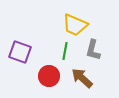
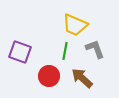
gray L-shape: moved 2 px right, 1 px up; rotated 145 degrees clockwise
